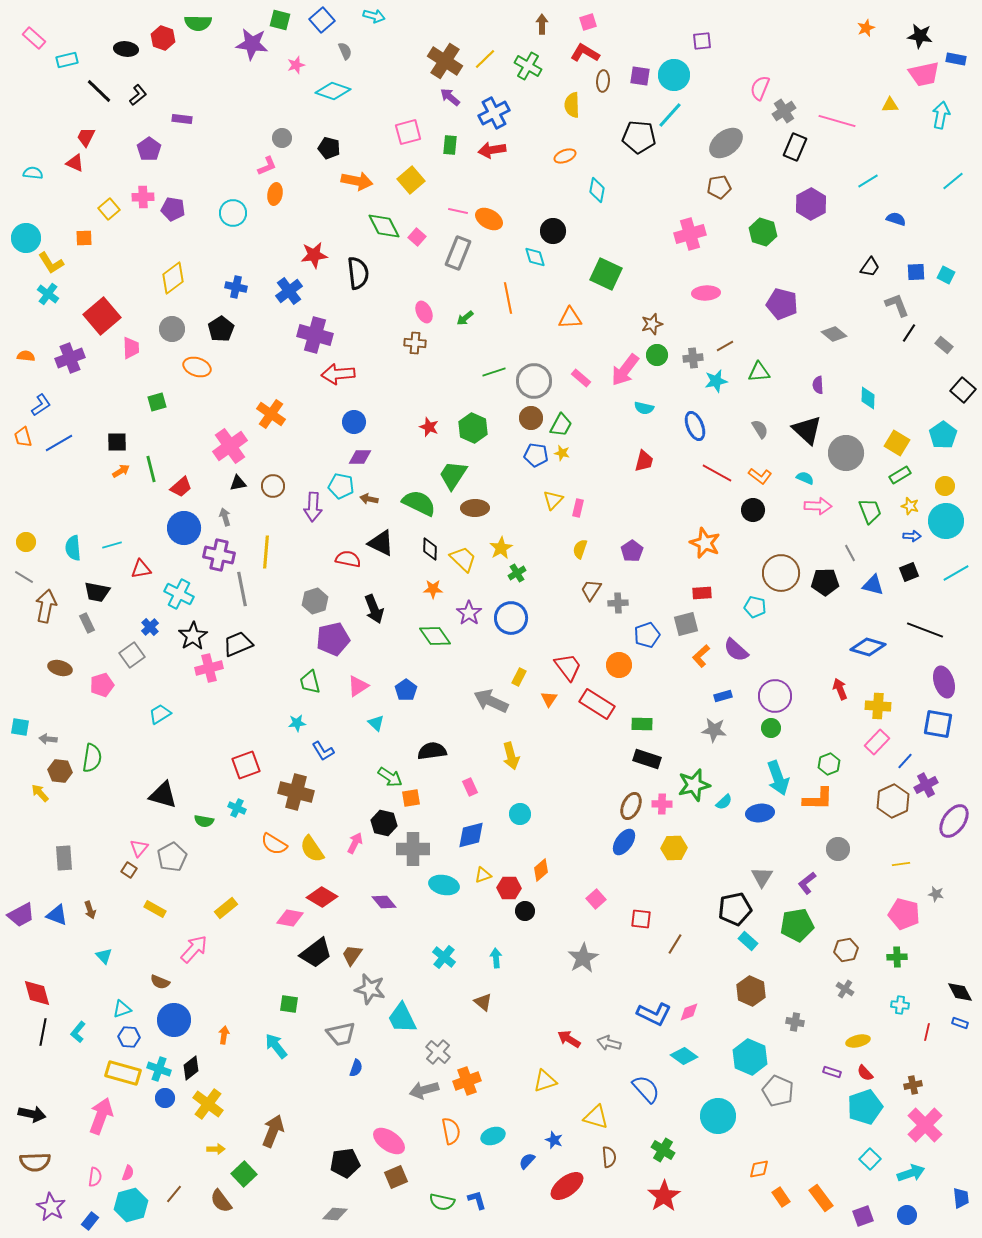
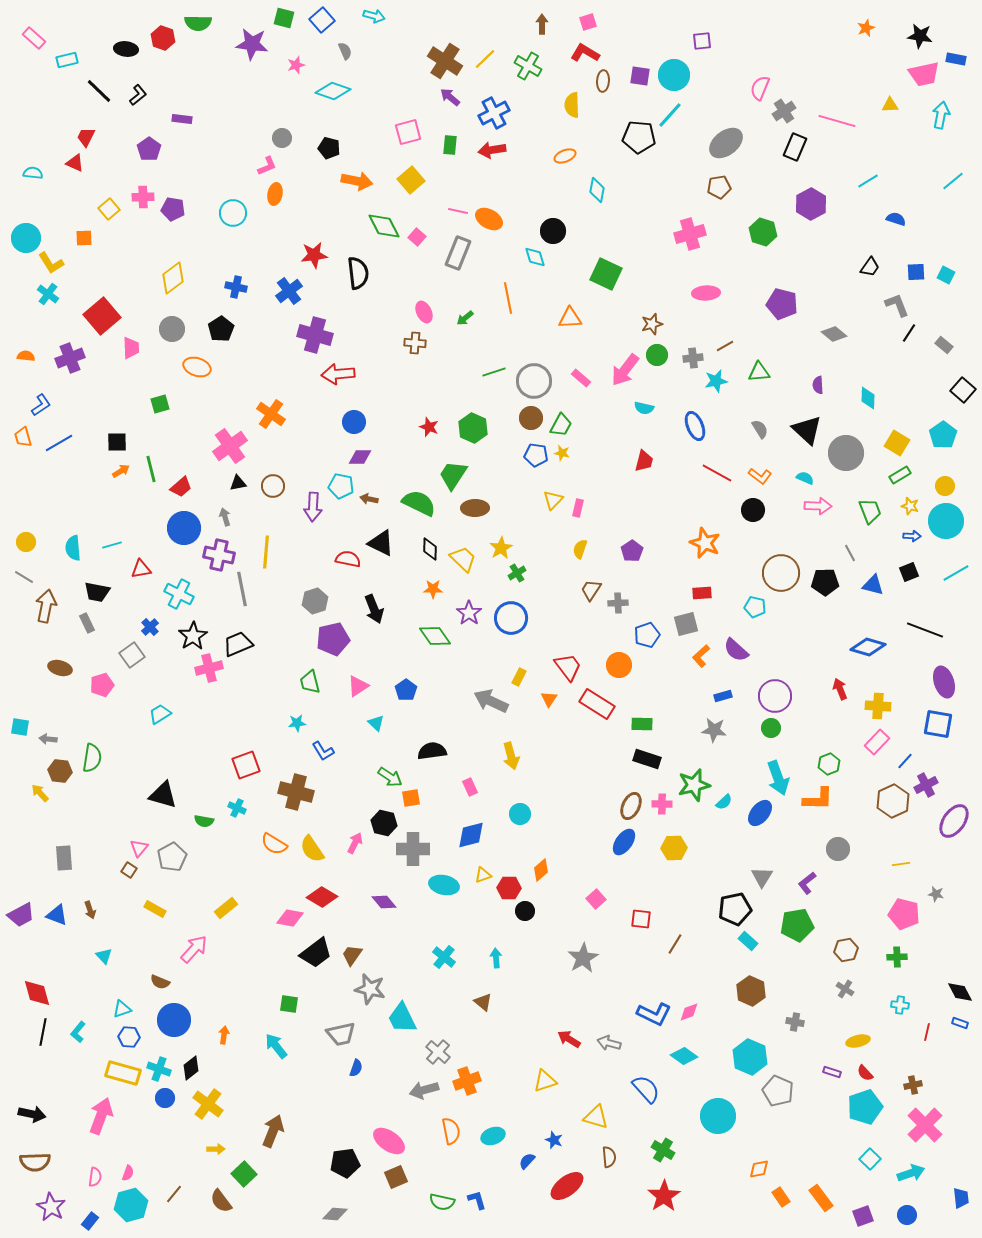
green square at (280, 20): moved 4 px right, 2 px up
green square at (157, 402): moved 3 px right, 2 px down
blue ellipse at (760, 813): rotated 44 degrees counterclockwise
